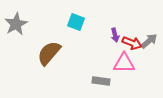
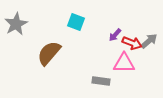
purple arrow: rotated 56 degrees clockwise
